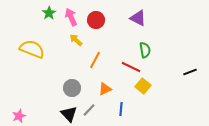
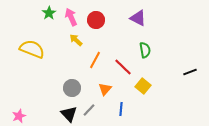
red line: moved 8 px left; rotated 18 degrees clockwise
orange triangle: rotated 24 degrees counterclockwise
